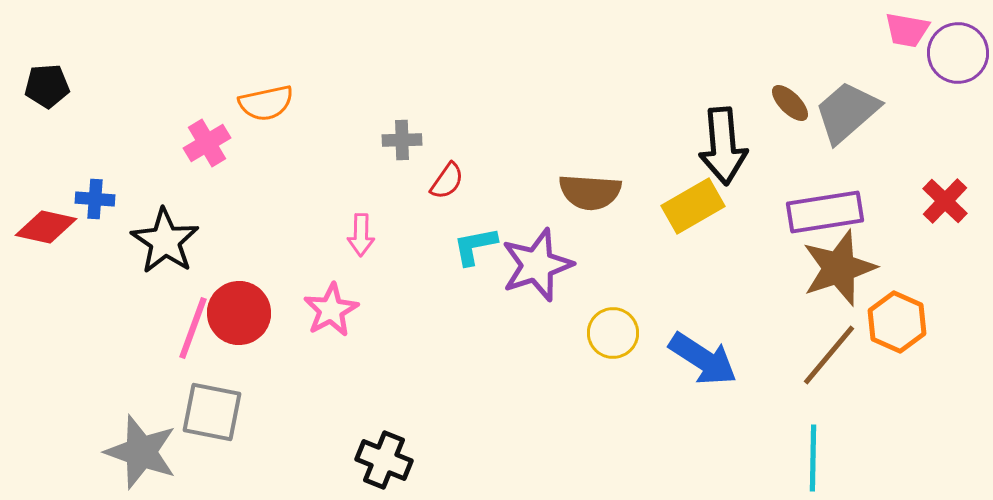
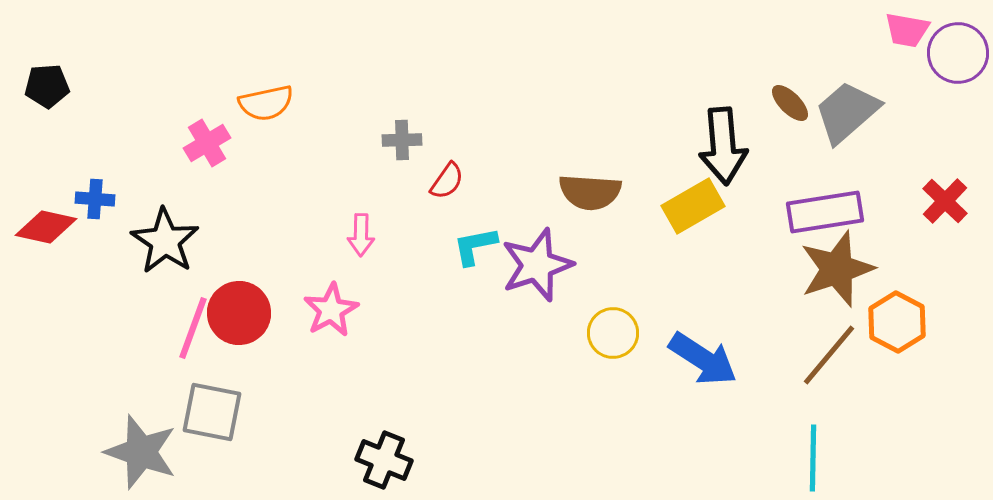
brown star: moved 2 px left, 1 px down
orange hexagon: rotated 4 degrees clockwise
